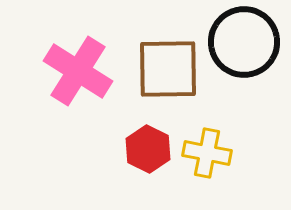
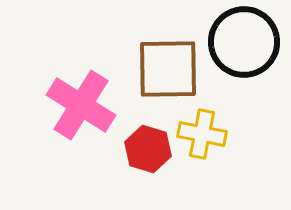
pink cross: moved 3 px right, 34 px down
red hexagon: rotated 9 degrees counterclockwise
yellow cross: moved 5 px left, 19 px up
